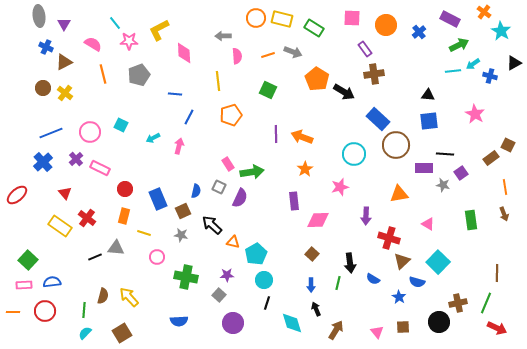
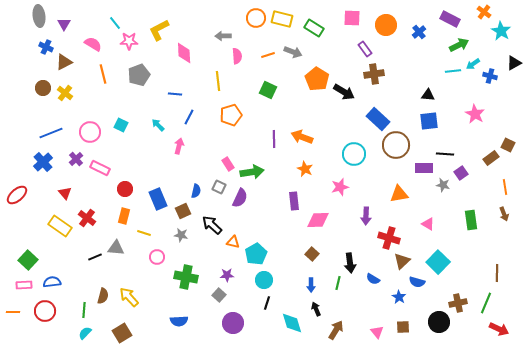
purple line at (276, 134): moved 2 px left, 5 px down
cyan arrow at (153, 138): moved 5 px right, 13 px up; rotated 72 degrees clockwise
orange star at (305, 169): rotated 14 degrees counterclockwise
red arrow at (497, 328): moved 2 px right, 1 px down
